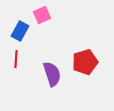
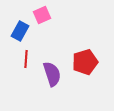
red line: moved 10 px right
